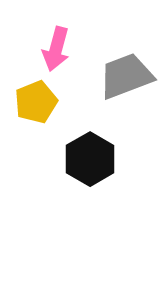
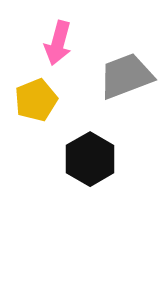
pink arrow: moved 2 px right, 6 px up
yellow pentagon: moved 2 px up
